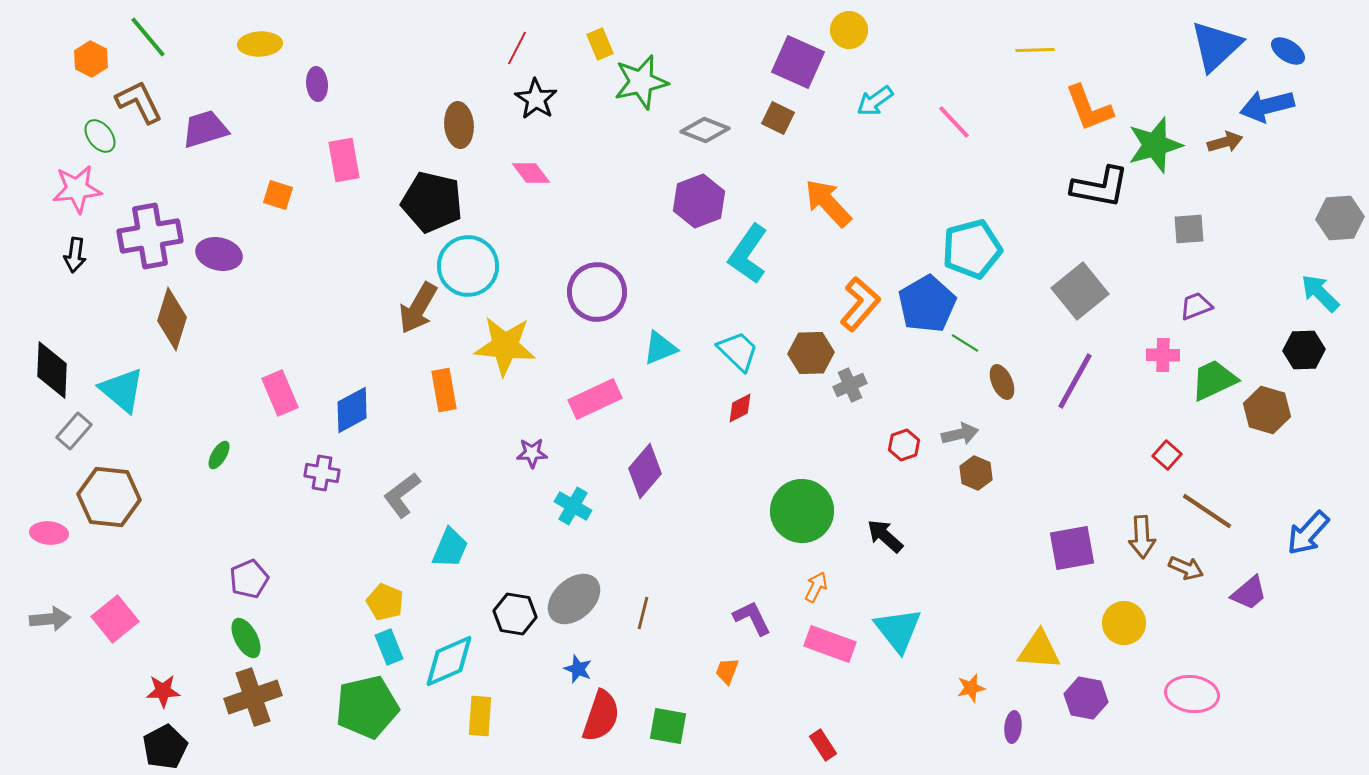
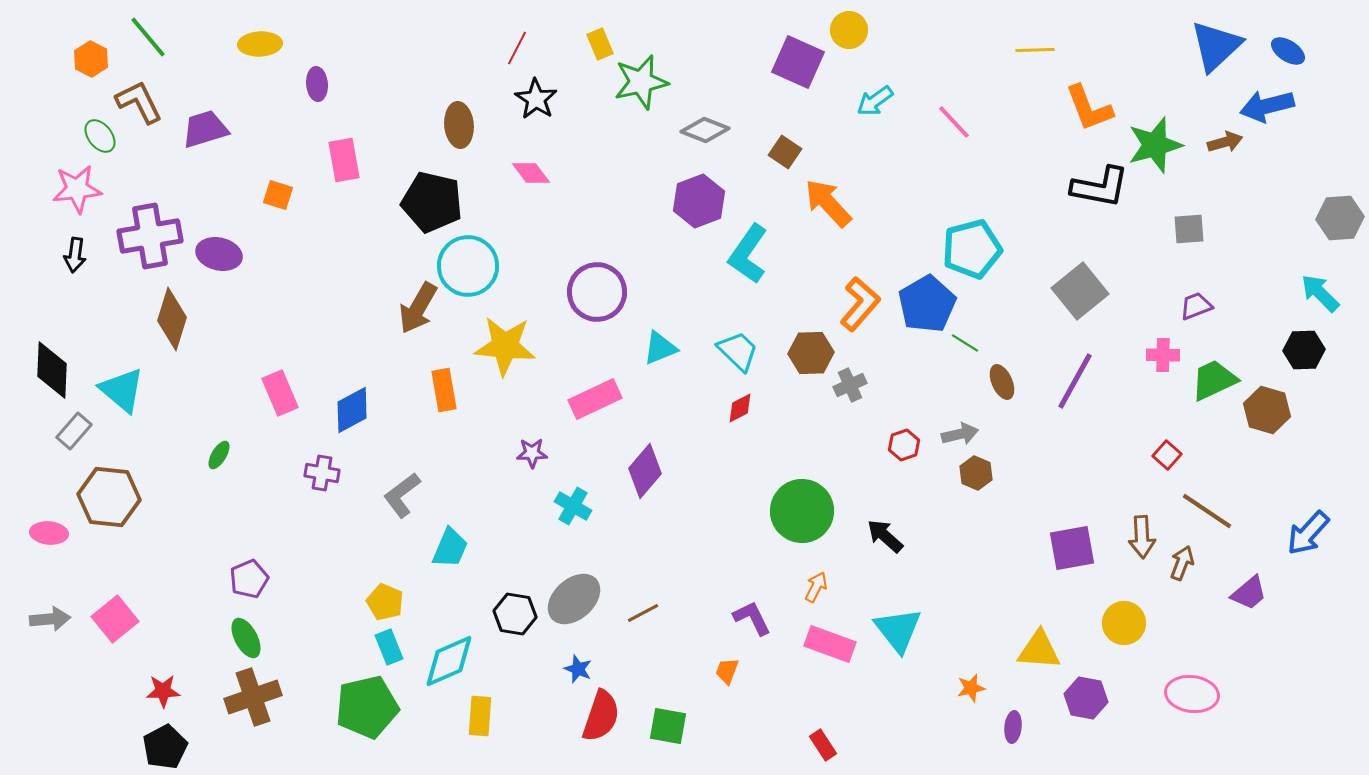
brown square at (778, 118): moved 7 px right, 34 px down; rotated 8 degrees clockwise
brown arrow at (1186, 568): moved 4 px left, 5 px up; rotated 92 degrees counterclockwise
brown line at (643, 613): rotated 48 degrees clockwise
